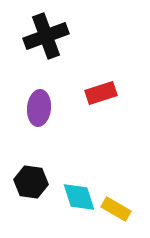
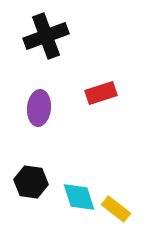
yellow rectangle: rotated 8 degrees clockwise
